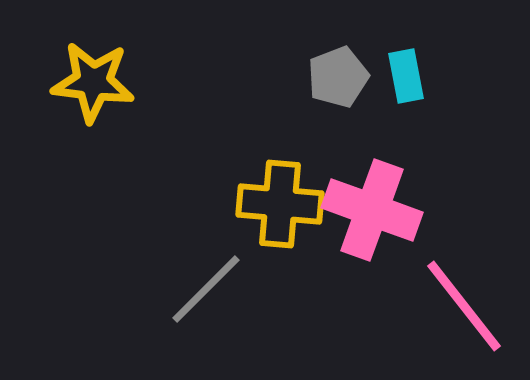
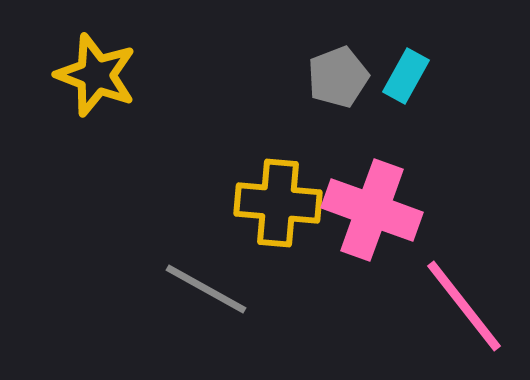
cyan rectangle: rotated 40 degrees clockwise
yellow star: moved 3 px right, 7 px up; rotated 14 degrees clockwise
yellow cross: moved 2 px left, 1 px up
gray line: rotated 74 degrees clockwise
